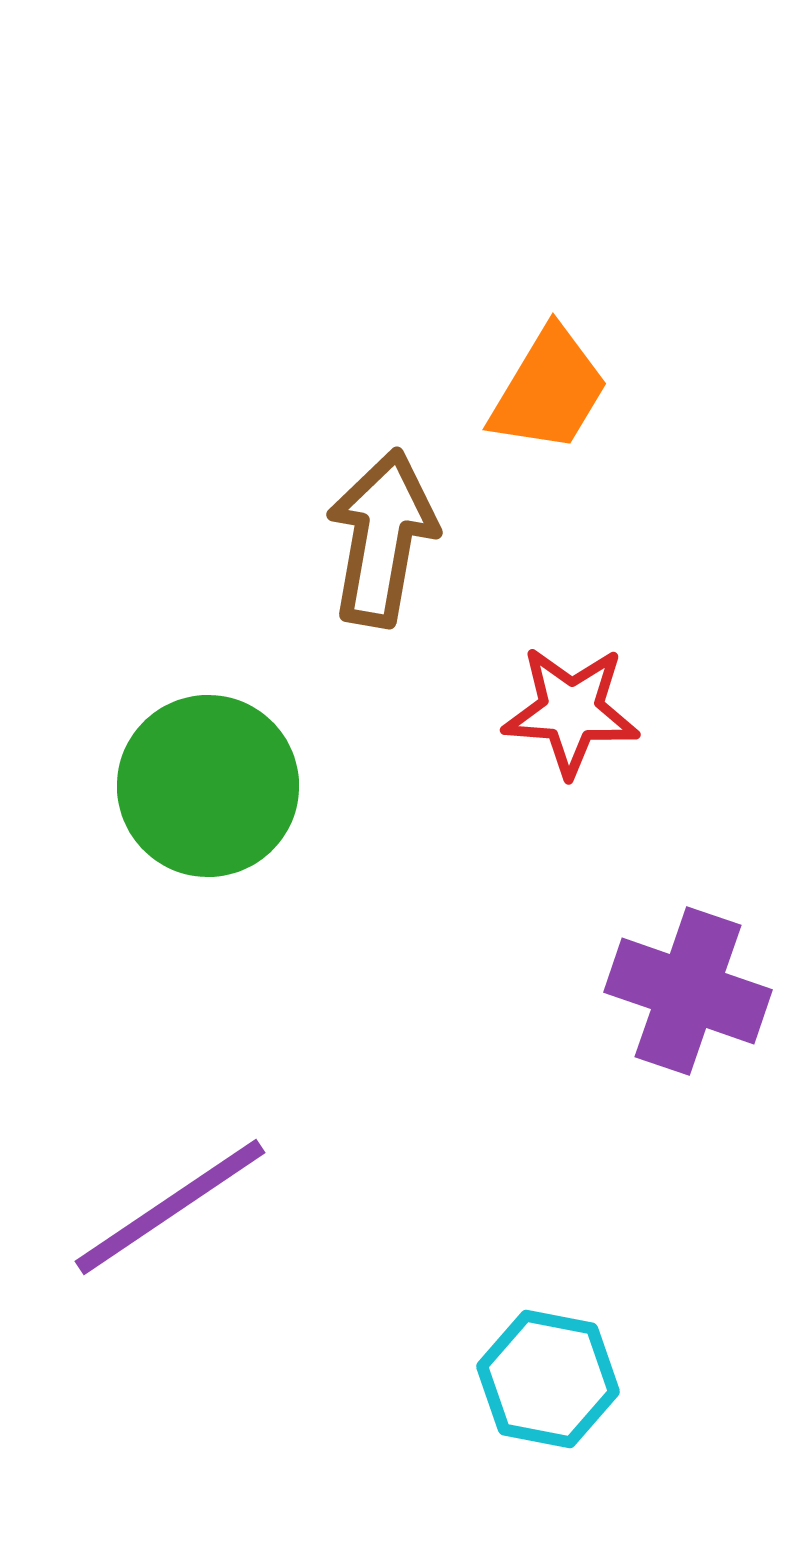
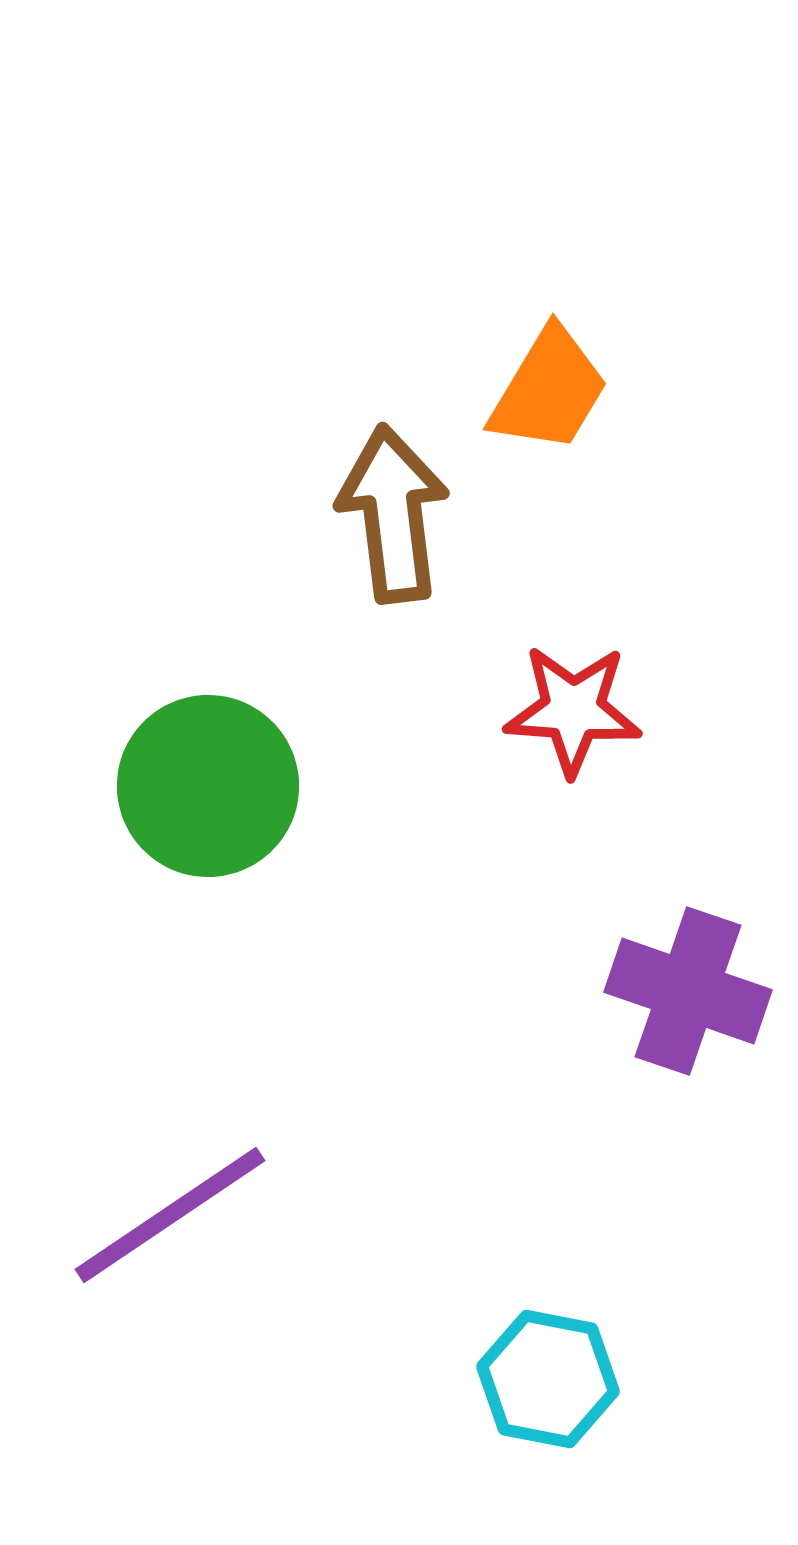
brown arrow: moved 11 px right, 24 px up; rotated 17 degrees counterclockwise
red star: moved 2 px right, 1 px up
purple line: moved 8 px down
